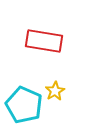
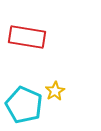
red rectangle: moved 17 px left, 4 px up
